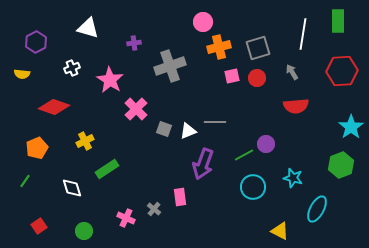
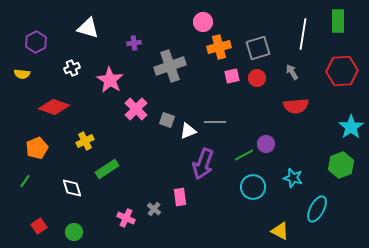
gray square at (164, 129): moved 3 px right, 9 px up
green circle at (84, 231): moved 10 px left, 1 px down
